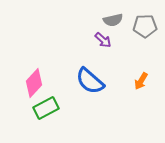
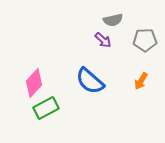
gray pentagon: moved 14 px down
